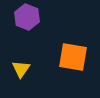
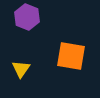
orange square: moved 2 px left, 1 px up
